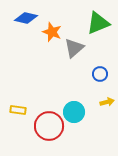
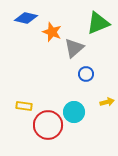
blue circle: moved 14 px left
yellow rectangle: moved 6 px right, 4 px up
red circle: moved 1 px left, 1 px up
